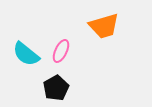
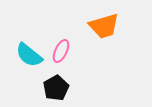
cyan semicircle: moved 3 px right, 1 px down
